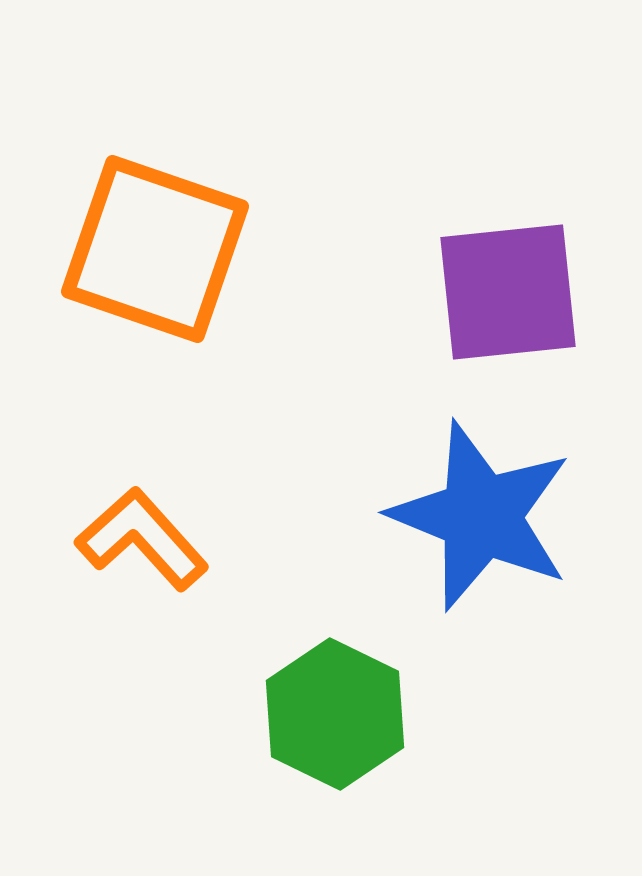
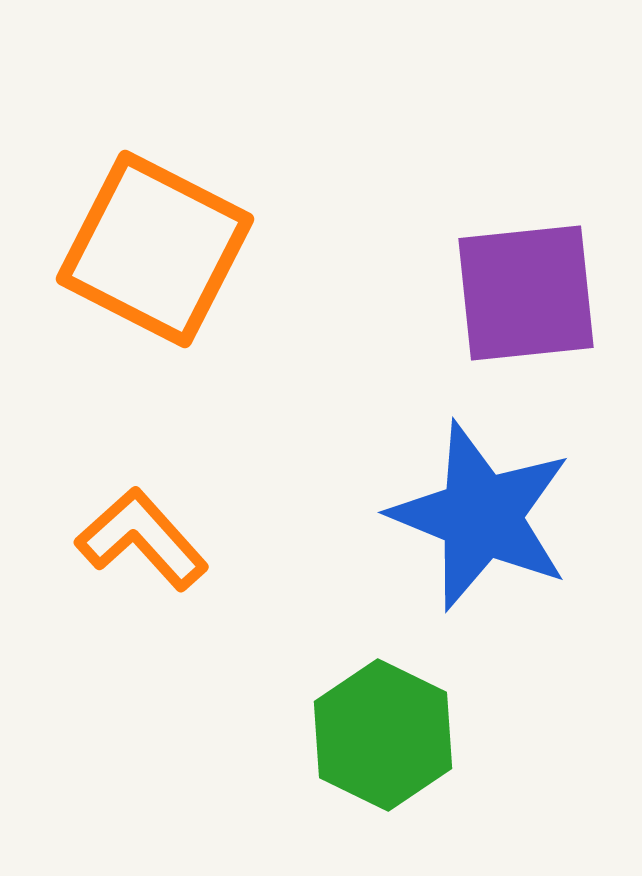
orange square: rotated 8 degrees clockwise
purple square: moved 18 px right, 1 px down
green hexagon: moved 48 px right, 21 px down
